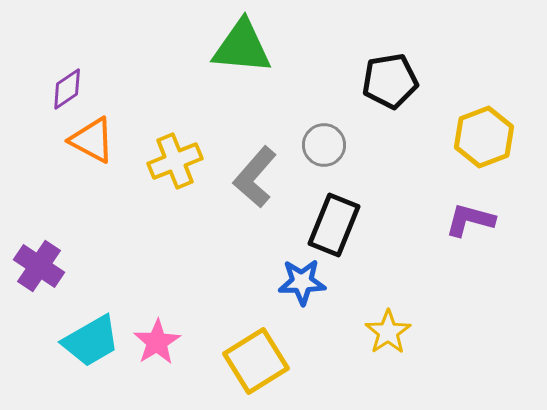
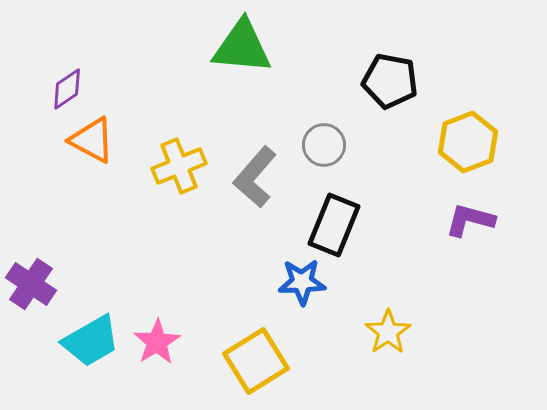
black pentagon: rotated 20 degrees clockwise
yellow hexagon: moved 16 px left, 5 px down
yellow cross: moved 4 px right, 5 px down
purple cross: moved 8 px left, 18 px down
